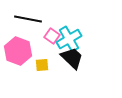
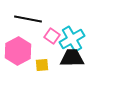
cyan cross: moved 3 px right
pink hexagon: rotated 12 degrees clockwise
black trapezoid: rotated 45 degrees counterclockwise
